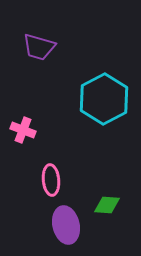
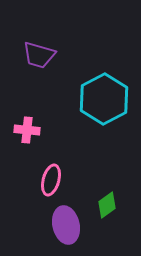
purple trapezoid: moved 8 px down
pink cross: moved 4 px right; rotated 15 degrees counterclockwise
pink ellipse: rotated 20 degrees clockwise
green diamond: rotated 40 degrees counterclockwise
